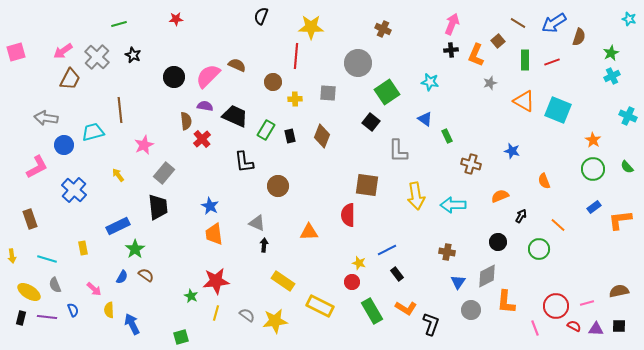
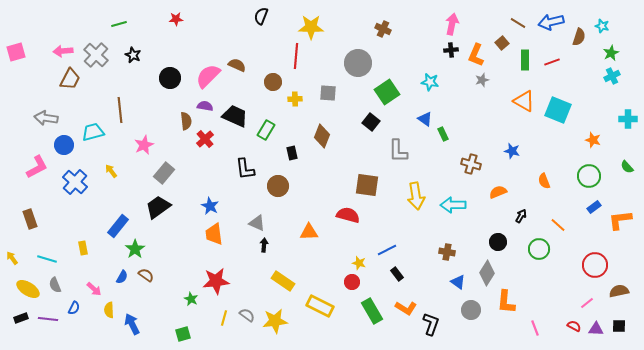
cyan star at (629, 19): moved 27 px left, 7 px down
blue arrow at (554, 23): moved 3 px left, 1 px up; rotated 20 degrees clockwise
pink arrow at (452, 24): rotated 10 degrees counterclockwise
brown square at (498, 41): moved 4 px right, 2 px down
pink arrow at (63, 51): rotated 30 degrees clockwise
gray cross at (97, 57): moved 1 px left, 2 px up
black circle at (174, 77): moved 4 px left, 1 px down
gray star at (490, 83): moved 8 px left, 3 px up
cyan cross at (628, 116): moved 3 px down; rotated 24 degrees counterclockwise
black rectangle at (290, 136): moved 2 px right, 17 px down
green rectangle at (447, 136): moved 4 px left, 2 px up
red cross at (202, 139): moved 3 px right
orange star at (593, 140): rotated 14 degrees counterclockwise
black L-shape at (244, 162): moved 1 px right, 7 px down
green circle at (593, 169): moved 4 px left, 7 px down
yellow arrow at (118, 175): moved 7 px left, 4 px up
blue cross at (74, 190): moved 1 px right, 8 px up
orange semicircle at (500, 196): moved 2 px left, 4 px up
black trapezoid at (158, 207): rotated 120 degrees counterclockwise
red semicircle at (348, 215): rotated 105 degrees clockwise
blue rectangle at (118, 226): rotated 25 degrees counterclockwise
yellow arrow at (12, 256): moved 2 px down; rotated 152 degrees clockwise
gray diamond at (487, 276): moved 3 px up; rotated 30 degrees counterclockwise
blue triangle at (458, 282): rotated 28 degrees counterclockwise
yellow ellipse at (29, 292): moved 1 px left, 3 px up
green star at (191, 296): moved 3 px down
pink line at (587, 303): rotated 24 degrees counterclockwise
red circle at (556, 306): moved 39 px right, 41 px up
blue semicircle at (73, 310): moved 1 px right, 2 px up; rotated 48 degrees clockwise
yellow line at (216, 313): moved 8 px right, 5 px down
purple line at (47, 317): moved 1 px right, 2 px down
black rectangle at (21, 318): rotated 56 degrees clockwise
green square at (181, 337): moved 2 px right, 3 px up
